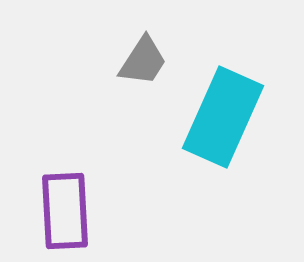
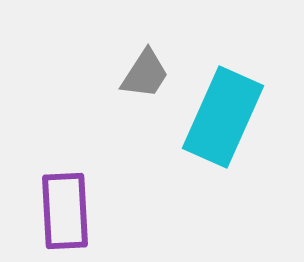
gray trapezoid: moved 2 px right, 13 px down
